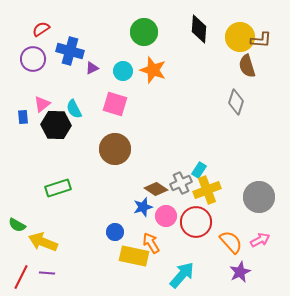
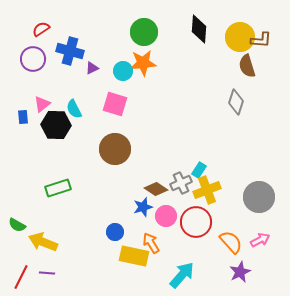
orange star: moved 10 px left, 7 px up; rotated 24 degrees counterclockwise
